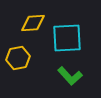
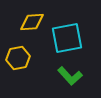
yellow diamond: moved 1 px left, 1 px up
cyan square: rotated 8 degrees counterclockwise
